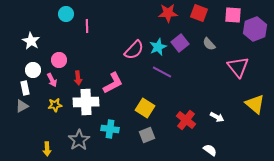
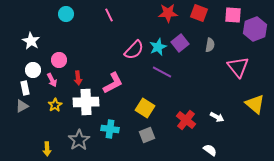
pink line: moved 22 px right, 11 px up; rotated 24 degrees counterclockwise
gray semicircle: moved 1 px right, 1 px down; rotated 128 degrees counterclockwise
yellow star: rotated 24 degrees counterclockwise
